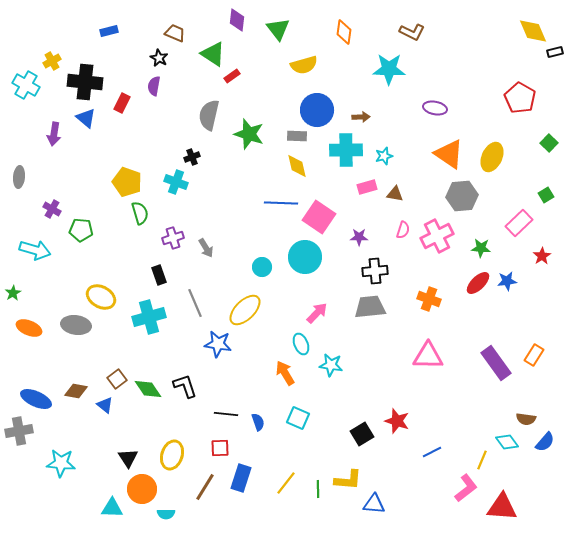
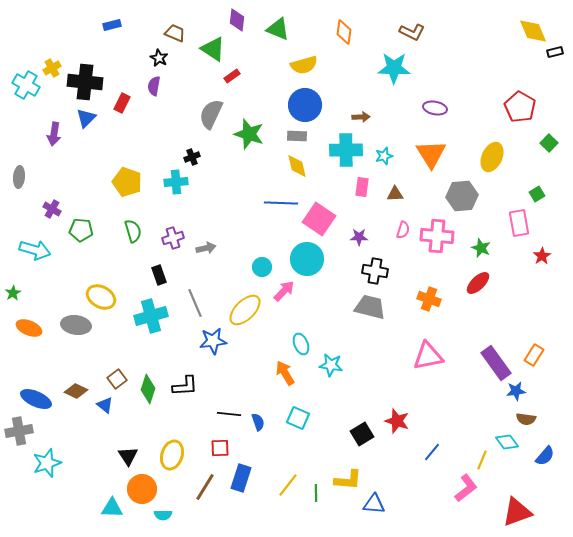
green triangle at (278, 29): rotated 30 degrees counterclockwise
blue rectangle at (109, 31): moved 3 px right, 6 px up
green triangle at (213, 54): moved 5 px up
yellow cross at (52, 61): moved 7 px down
cyan star at (389, 69): moved 5 px right, 1 px up
red pentagon at (520, 98): moved 9 px down
blue circle at (317, 110): moved 12 px left, 5 px up
gray semicircle at (209, 115): moved 2 px right, 1 px up; rotated 12 degrees clockwise
blue triangle at (86, 118): rotated 35 degrees clockwise
orange triangle at (449, 154): moved 18 px left; rotated 24 degrees clockwise
cyan cross at (176, 182): rotated 25 degrees counterclockwise
pink rectangle at (367, 187): moved 5 px left; rotated 66 degrees counterclockwise
brown triangle at (395, 194): rotated 12 degrees counterclockwise
green square at (546, 195): moved 9 px left, 1 px up
green semicircle at (140, 213): moved 7 px left, 18 px down
pink square at (319, 217): moved 2 px down
pink rectangle at (519, 223): rotated 56 degrees counterclockwise
pink cross at (437, 236): rotated 32 degrees clockwise
gray arrow at (206, 248): rotated 72 degrees counterclockwise
green star at (481, 248): rotated 18 degrees clockwise
cyan circle at (305, 257): moved 2 px right, 2 px down
black cross at (375, 271): rotated 15 degrees clockwise
blue star at (507, 281): moved 9 px right, 110 px down
gray trapezoid at (370, 307): rotated 20 degrees clockwise
pink arrow at (317, 313): moved 33 px left, 22 px up
cyan cross at (149, 317): moved 2 px right, 1 px up
blue star at (218, 344): moved 5 px left, 3 px up; rotated 16 degrees counterclockwise
pink triangle at (428, 356): rotated 12 degrees counterclockwise
black L-shape at (185, 386): rotated 104 degrees clockwise
green diamond at (148, 389): rotated 52 degrees clockwise
brown diamond at (76, 391): rotated 15 degrees clockwise
black line at (226, 414): moved 3 px right
blue semicircle at (545, 442): moved 14 px down
blue line at (432, 452): rotated 24 degrees counterclockwise
black triangle at (128, 458): moved 2 px up
cyan star at (61, 463): moved 14 px left; rotated 24 degrees counterclockwise
yellow line at (286, 483): moved 2 px right, 2 px down
green line at (318, 489): moved 2 px left, 4 px down
red triangle at (502, 507): moved 15 px right, 5 px down; rotated 24 degrees counterclockwise
cyan semicircle at (166, 514): moved 3 px left, 1 px down
